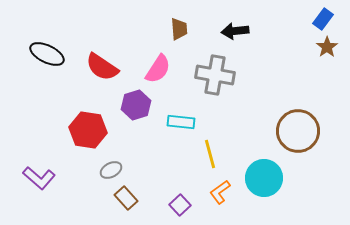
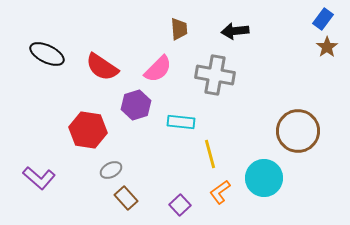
pink semicircle: rotated 12 degrees clockwise
